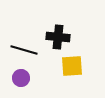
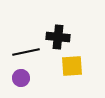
black line: moved 2 px right, 2 px down; rotated 28 degrees counterclockwise
